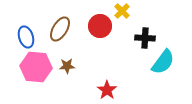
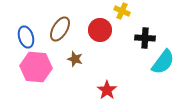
yellow cross: rotated 21 degrees counterclockwise
red circle: moved 4 px down
brown star: moved 8 px right, 7 px up; rotated 21 degrees clockwise
